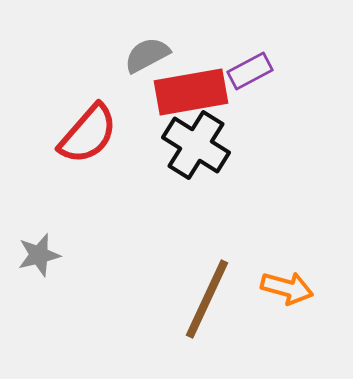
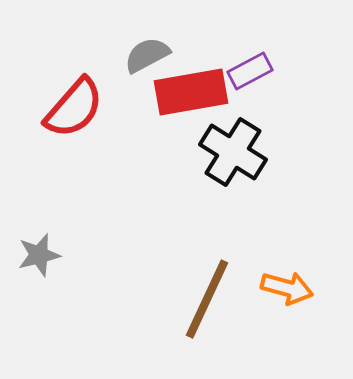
red semicircle: moved 14 px left, 26 px up
black cross: moved 37 px right, 7 px down
